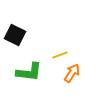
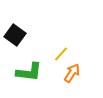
black square: rotated 10 degrees clockwise
yellow line: moved 1 px right, 1 px up; rotated 28 degrees counterclockwise
